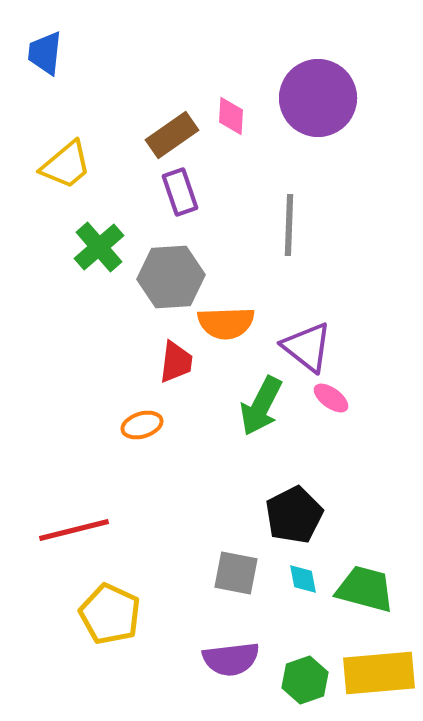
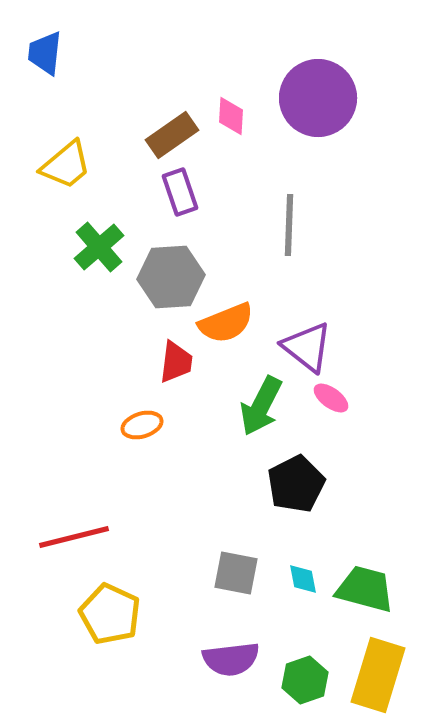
orange semicircle: rotated 20 degrees counterclockwise
black pentagon: moved 2 px right, 31 px up
red line: moved 7 px down
yellow rectangle: moved 1 px left, 2 px down; rotated 68 degrees counterclockwise
